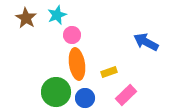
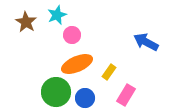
brown star: moved 4 px down
orange ellipse: rotated 76 degrees clockwise
yellow rectangle: rotated 35 degrees counterclockwise
pink rectangle: rotated 15 degrees counterclockwise
